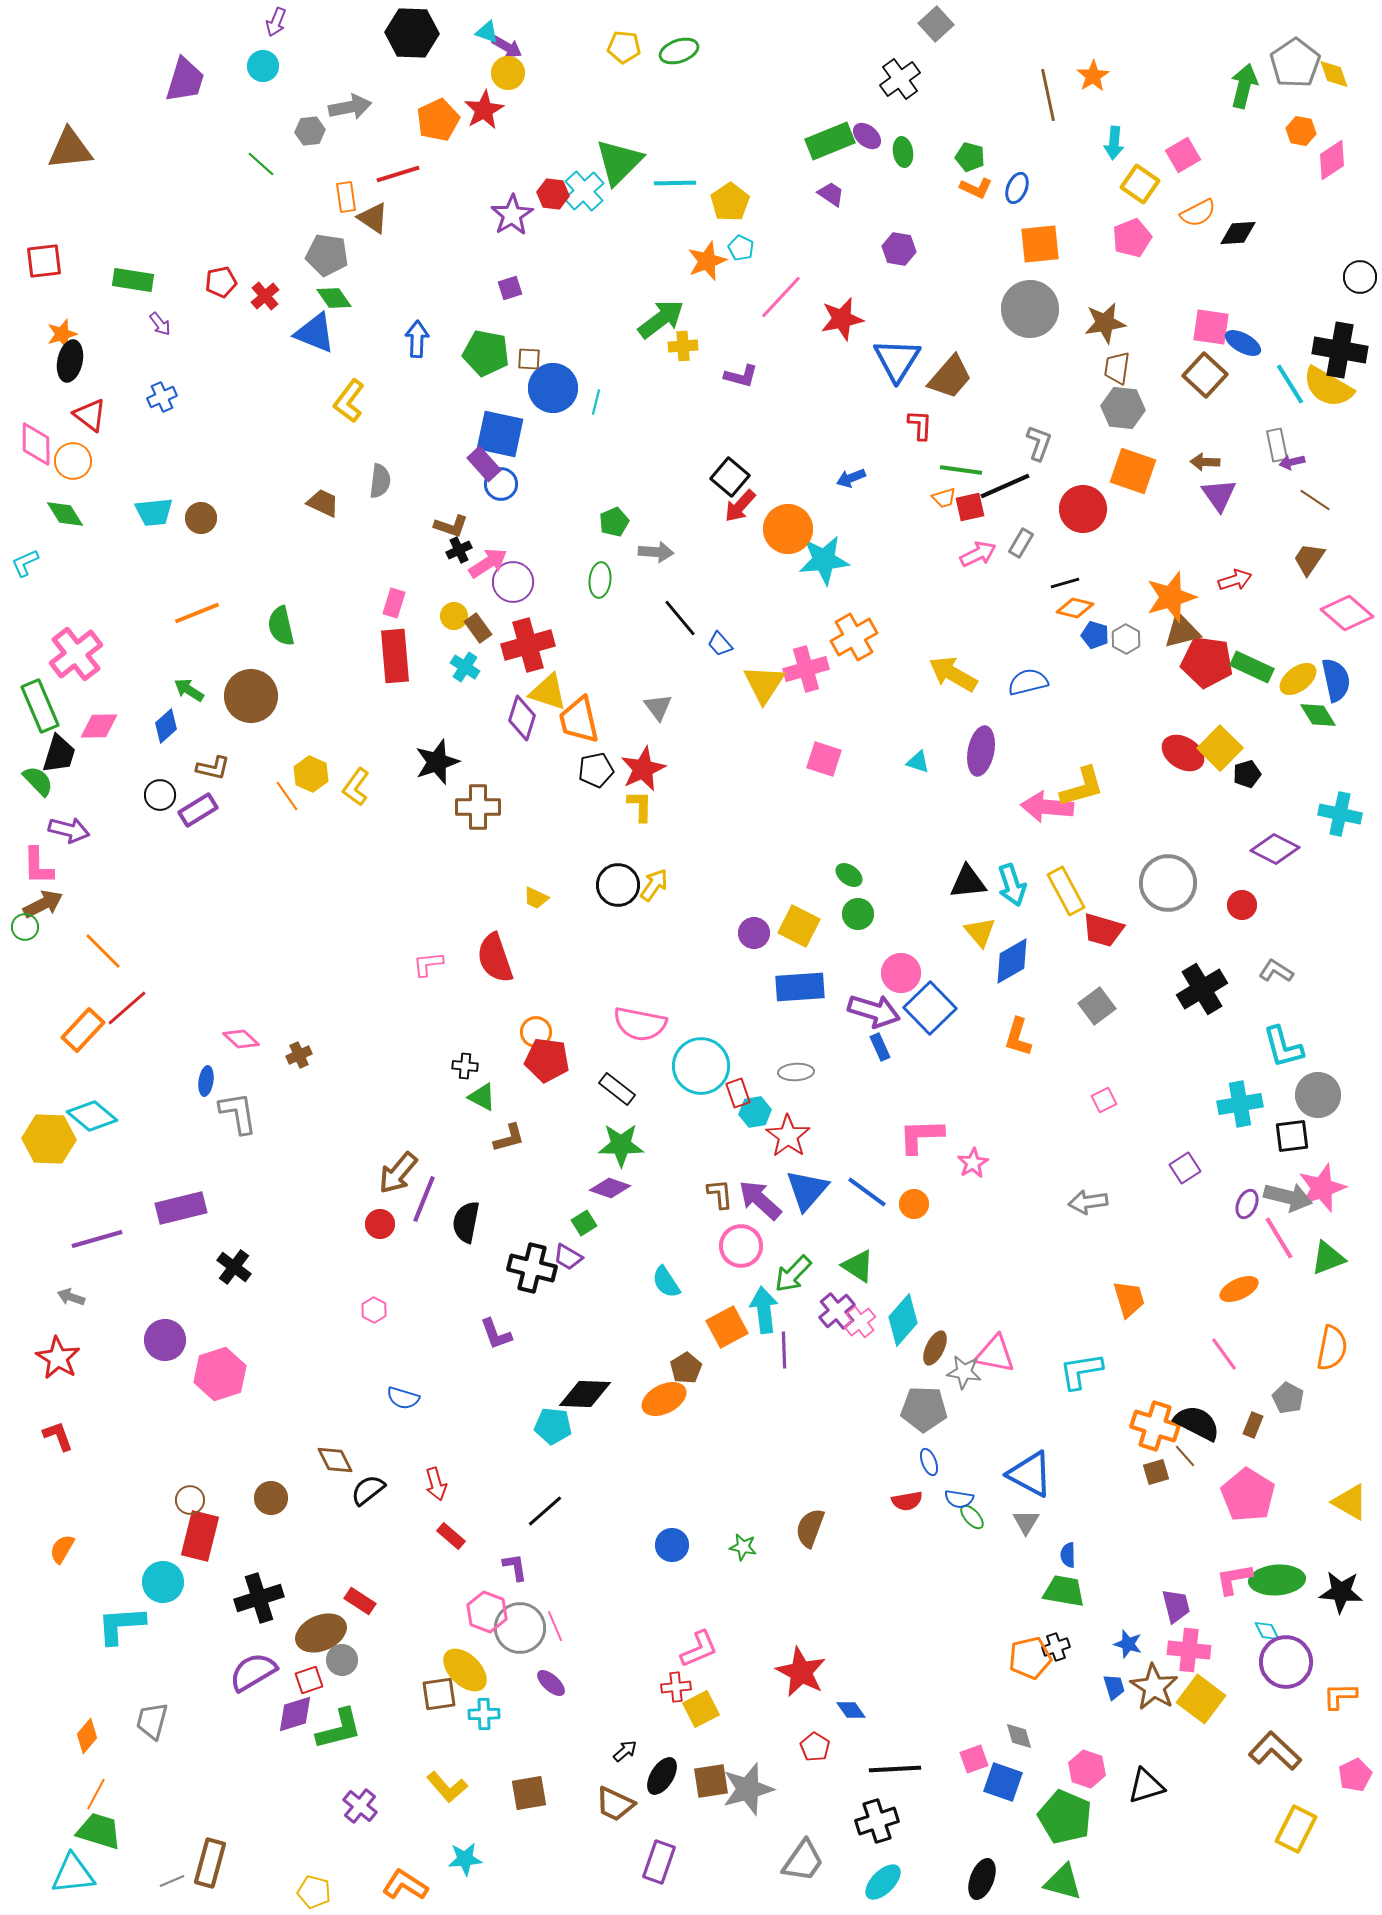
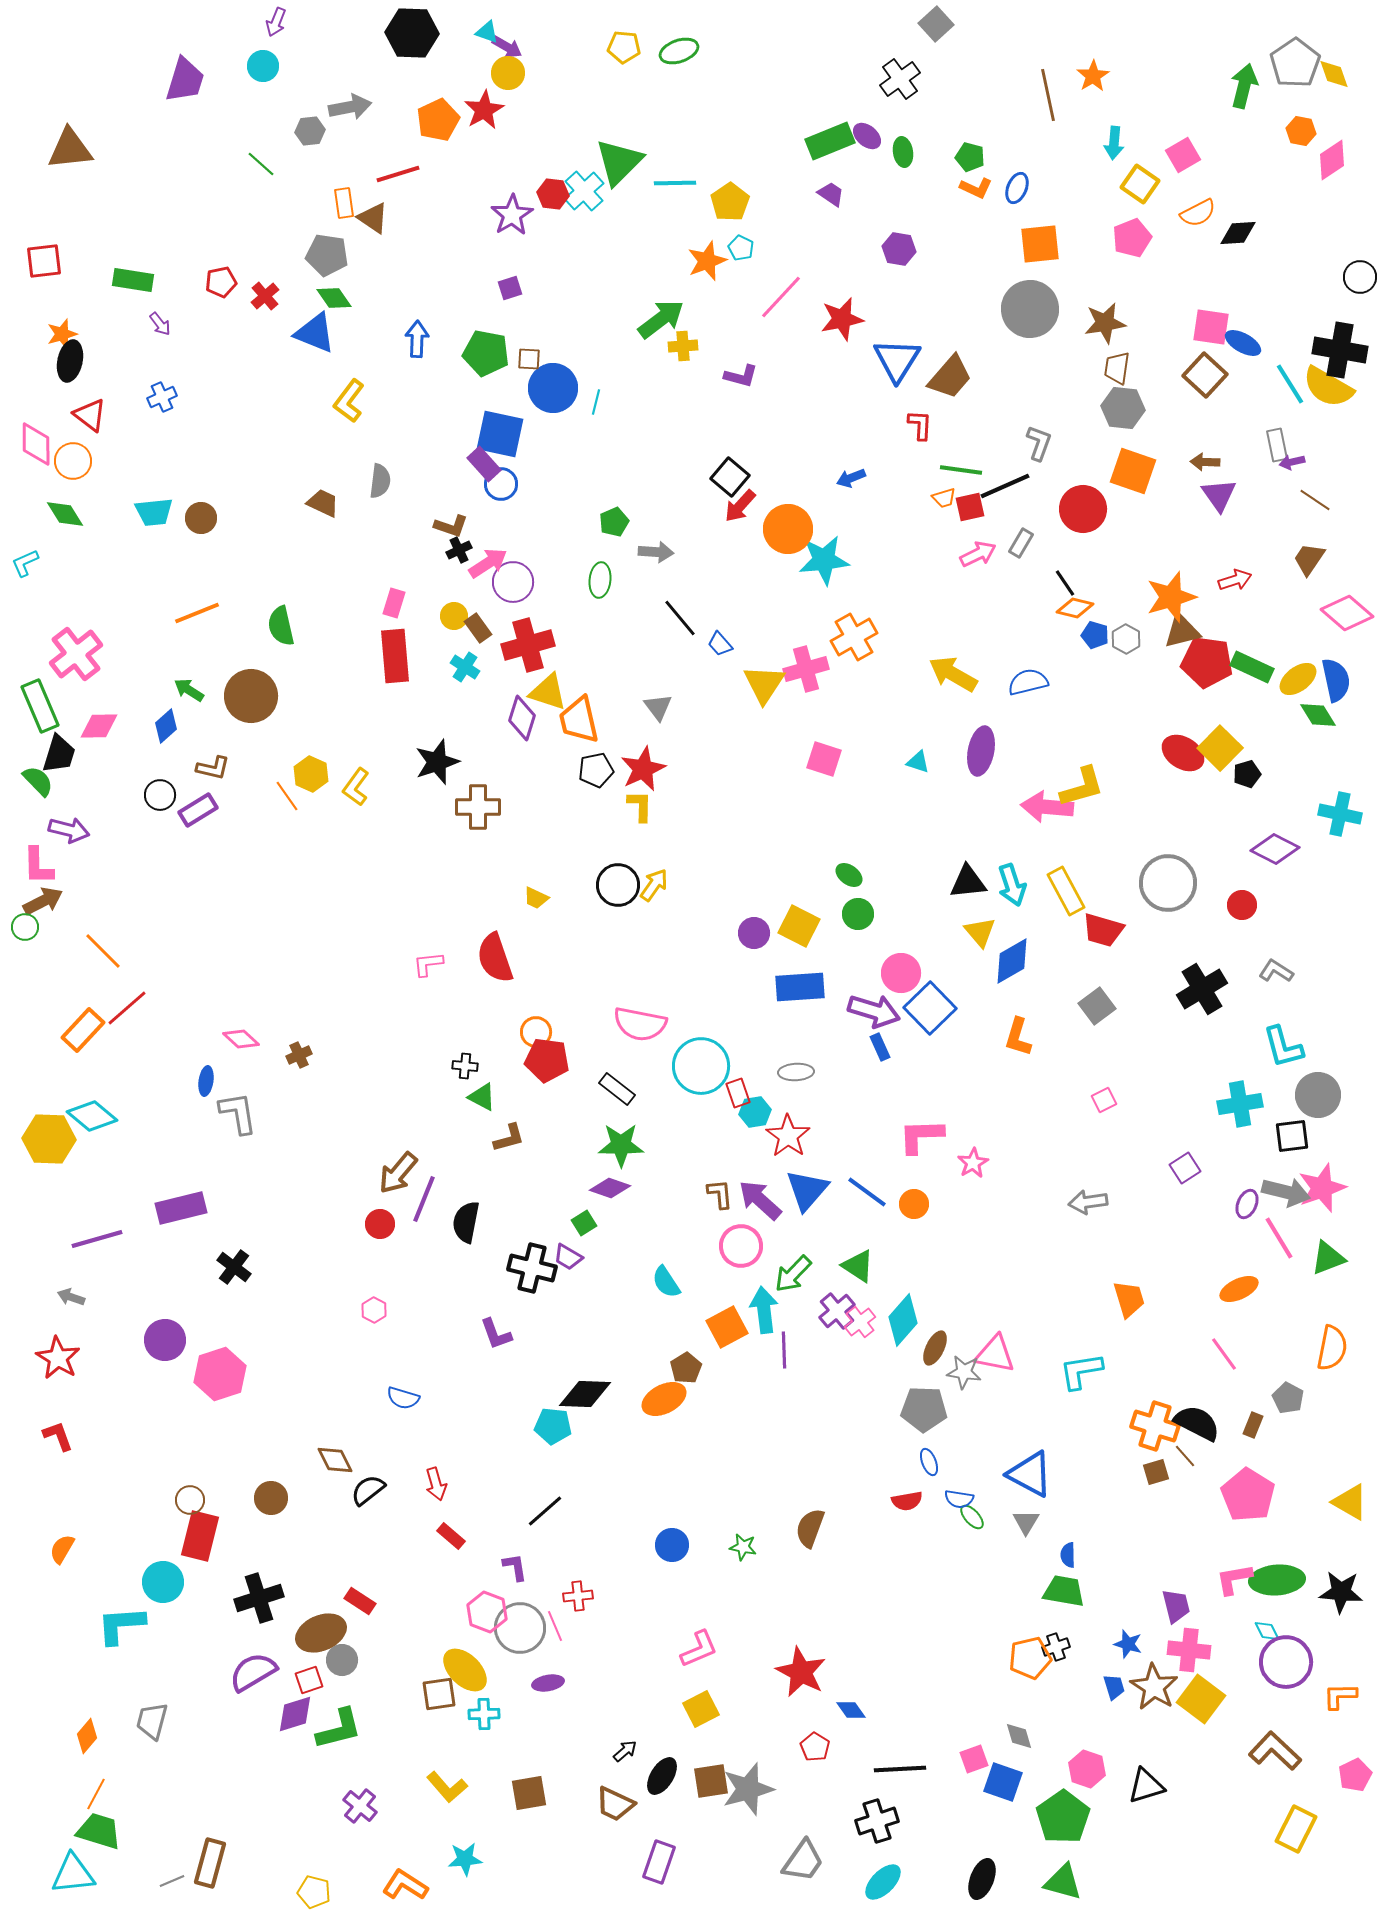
orange rectangle at (346, 197): moved 2 px left, 6 px down
black line at (1065, 583): rotated 72 degrees clockwise
brown arrow at (43, 904): moved 3 px up
gray arrow at (1288, 1197): moved 2 px left, 5 px up
purple ellipse at (551, 1683): moved 3 px left; rotated 52 degrees counterclockwise
red cross at (676, 1687): moved 98 px left, 91 px up
black line at (895, 1769): moved 5 px right
green pentagon at (1065, 1817): moved 2 px left; rotated 14 degrees clockwise
